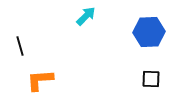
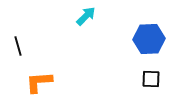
blue hexagon: moved 7 px down
black line: moved 2 px left
orange L-shape: moved 1 px left, 2 px down
